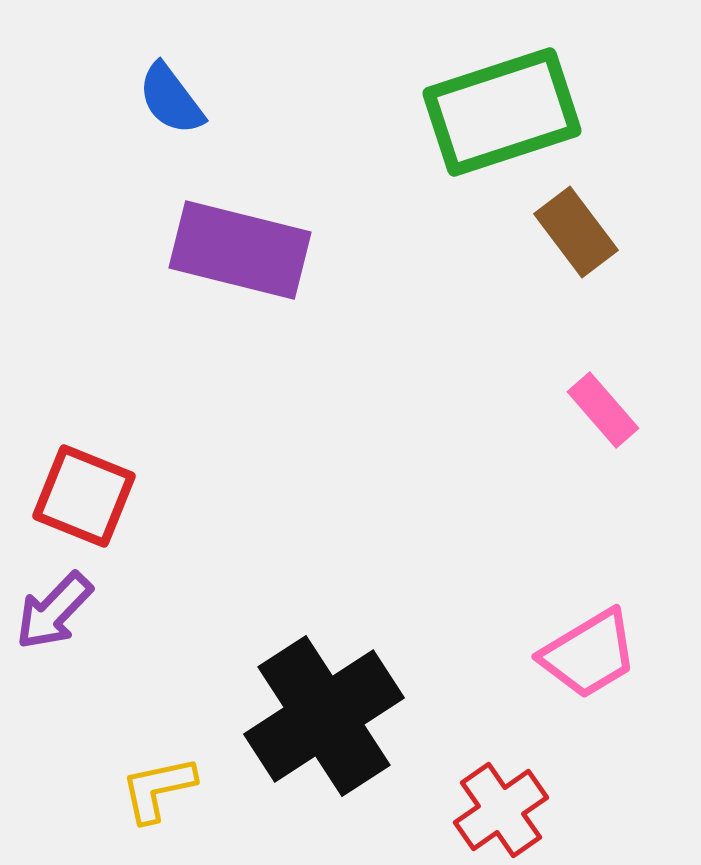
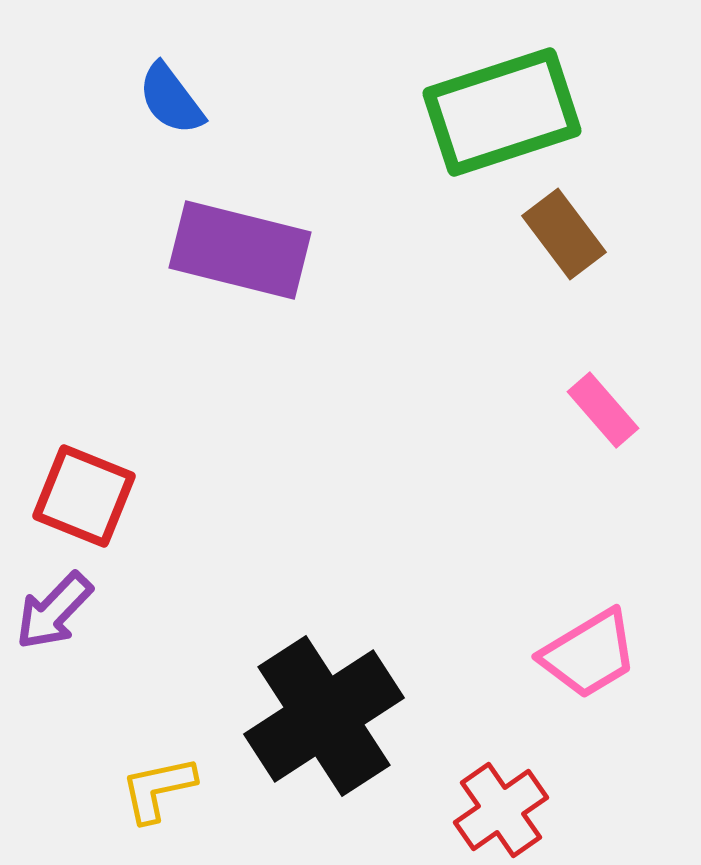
brown rectangle: moved 12 px left, 2 px down
